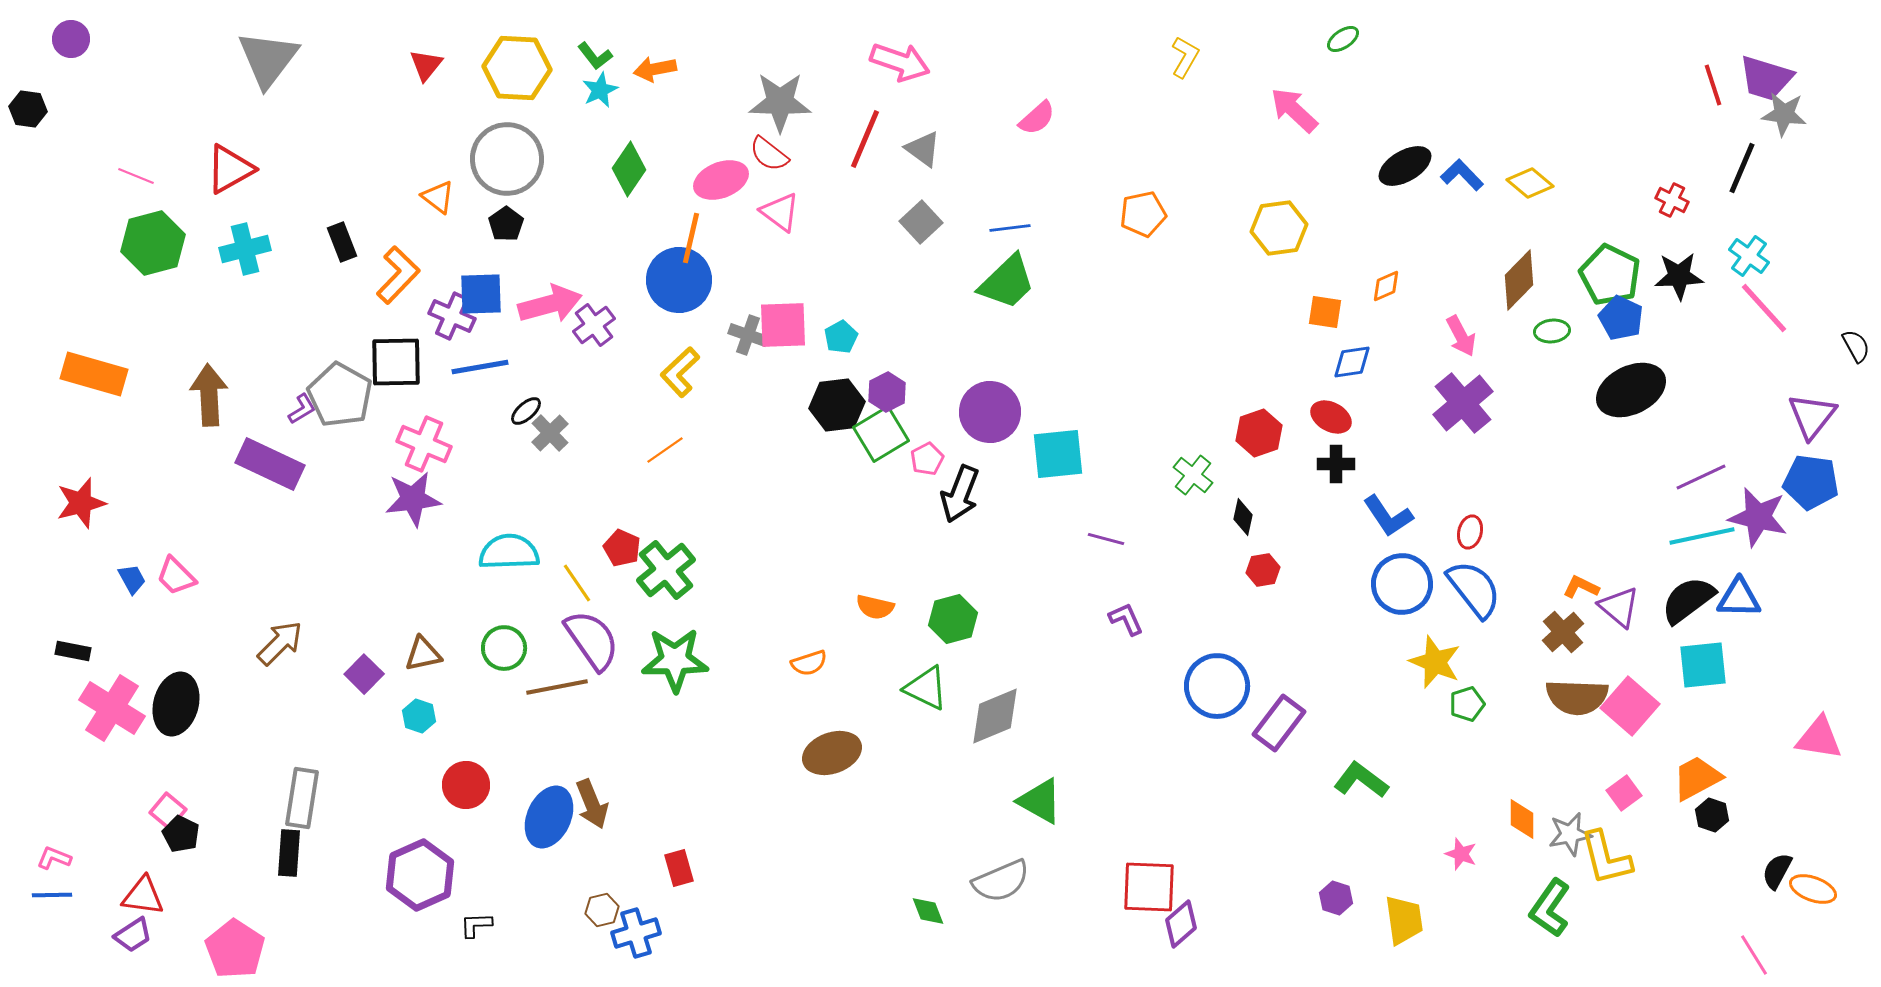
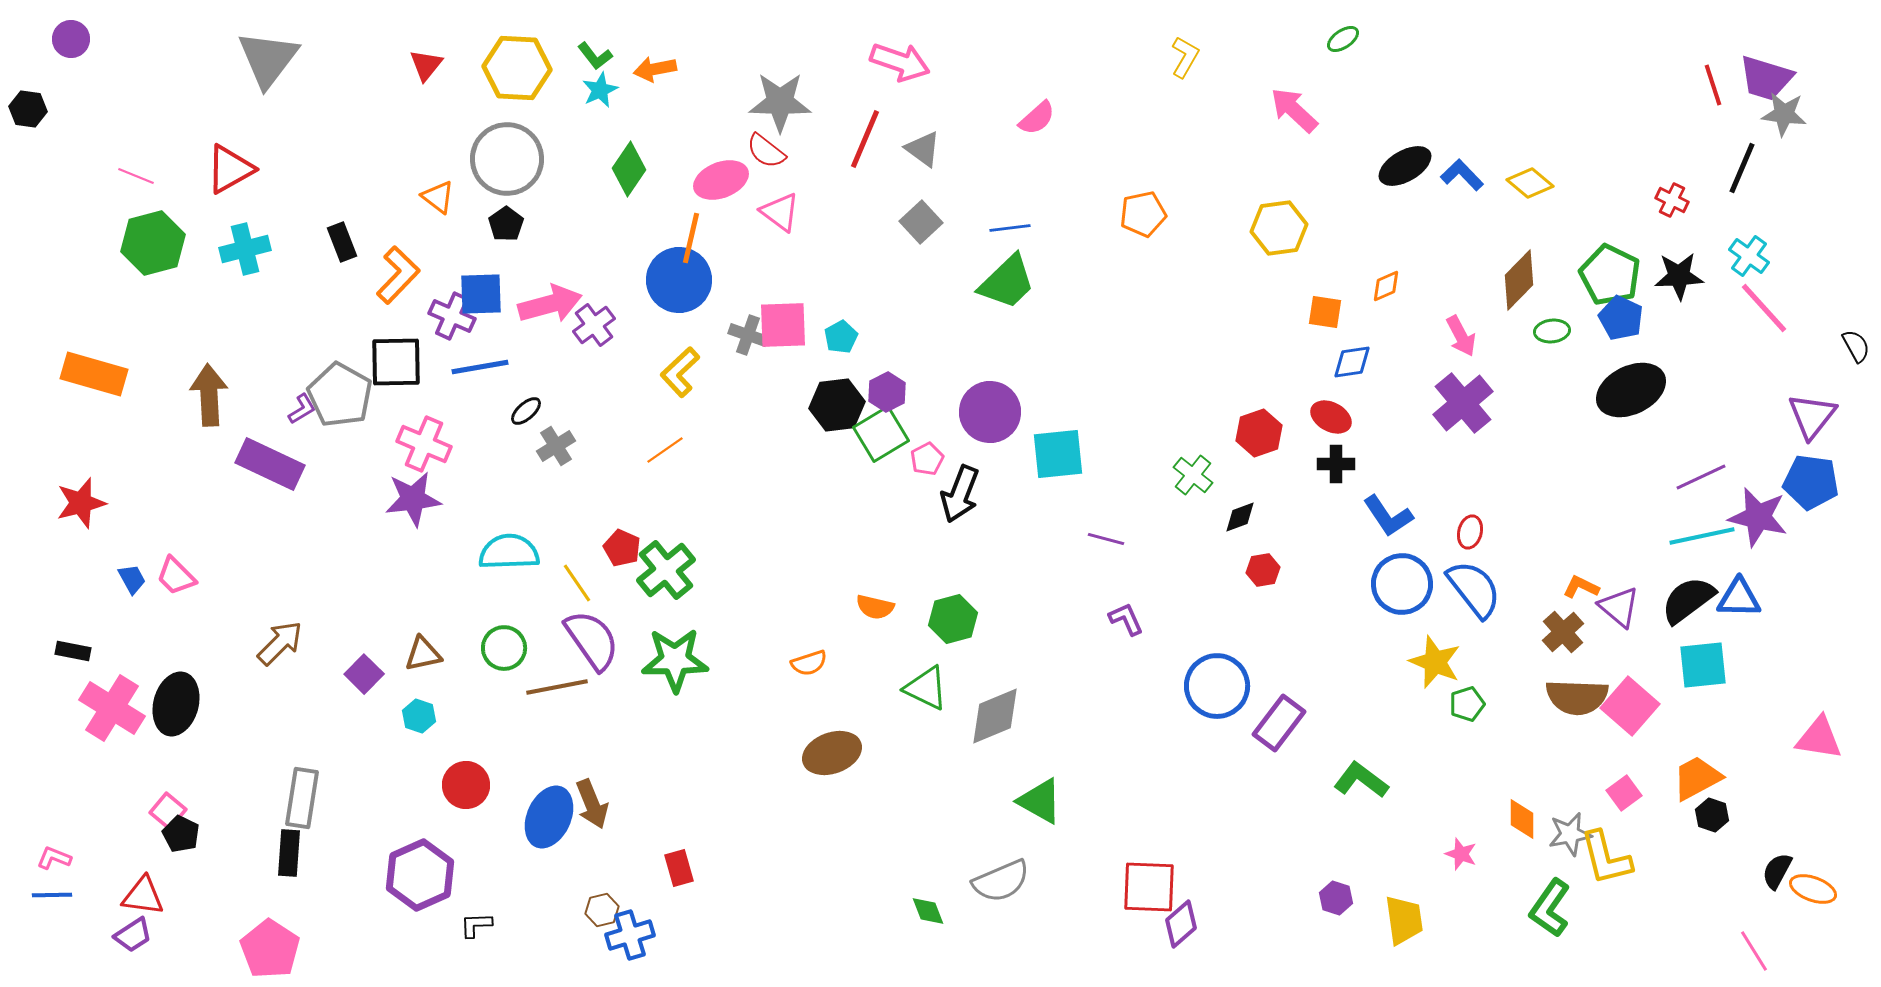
red semicircle at (769, 154): moved 3 px left, 3 px up
gray cross at (550, 433): moved 6 px right, 13 px down; rotated 12 degrees clockwise
black diamond at (1243, 517): moved 3 px left; rotated 57 degrees clockwise
blue cross at (636, 933): moved 6 px left, 2 px down
pink pentagon at (235, 949): moved 35 px right
pink line at (1754, 955): moved 4 px up
